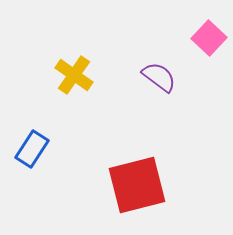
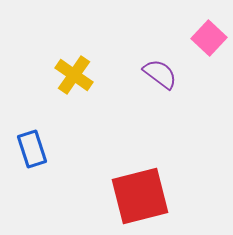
purple semicircle: moved 1 px right, 3 px up
blue rectangle: rotated 51 degrees counterclockwise
red square: moved 3 px right, 11 px down
